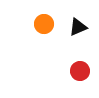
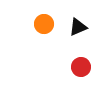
red circle: moved 1 px right, 4 px up
